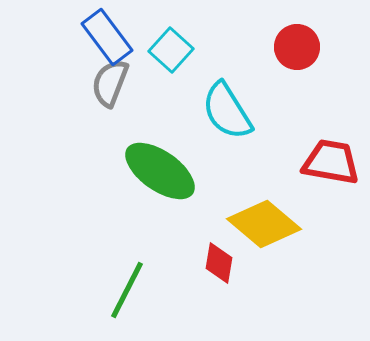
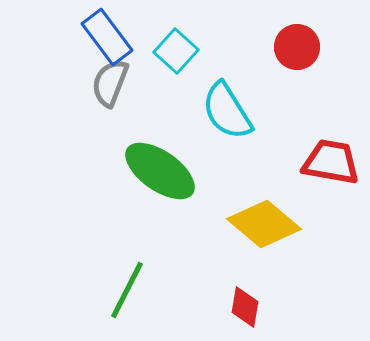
cyan square: moved 5 px right, 1 px down
red diamond: moved 26 px right, 44 px down
